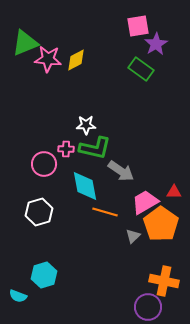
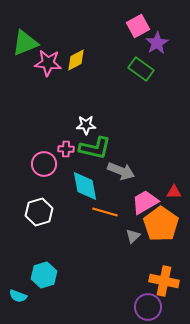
pink square: rotated 20 degrees counterclockwise
purple star: moved 1 px right, 1 px up
pink star: moved 4 px down
gray arrow: rotated 12 degrees counterclockwise
